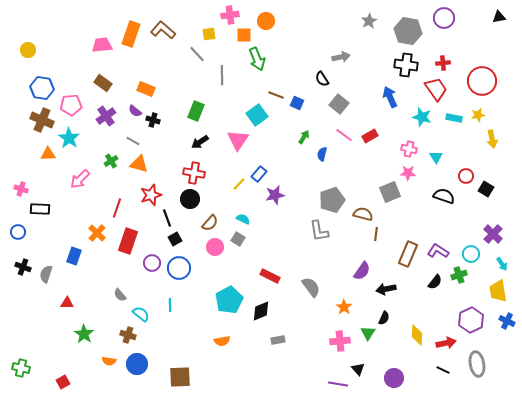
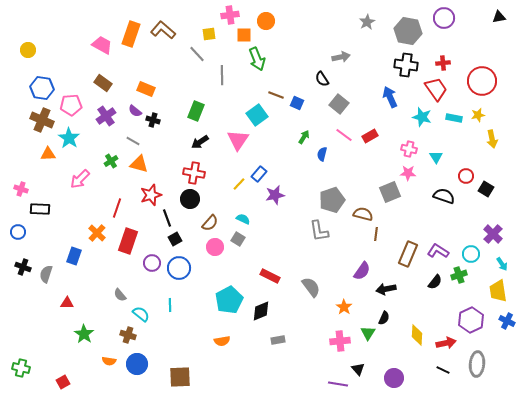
gray star at (369, 21): moved 2 px left, 1 px down
pink trapezoid at (102, 45): rotated 35 degrees clockwise
gray ellipse at (477, 364): rotated 15 degrees clockwise
